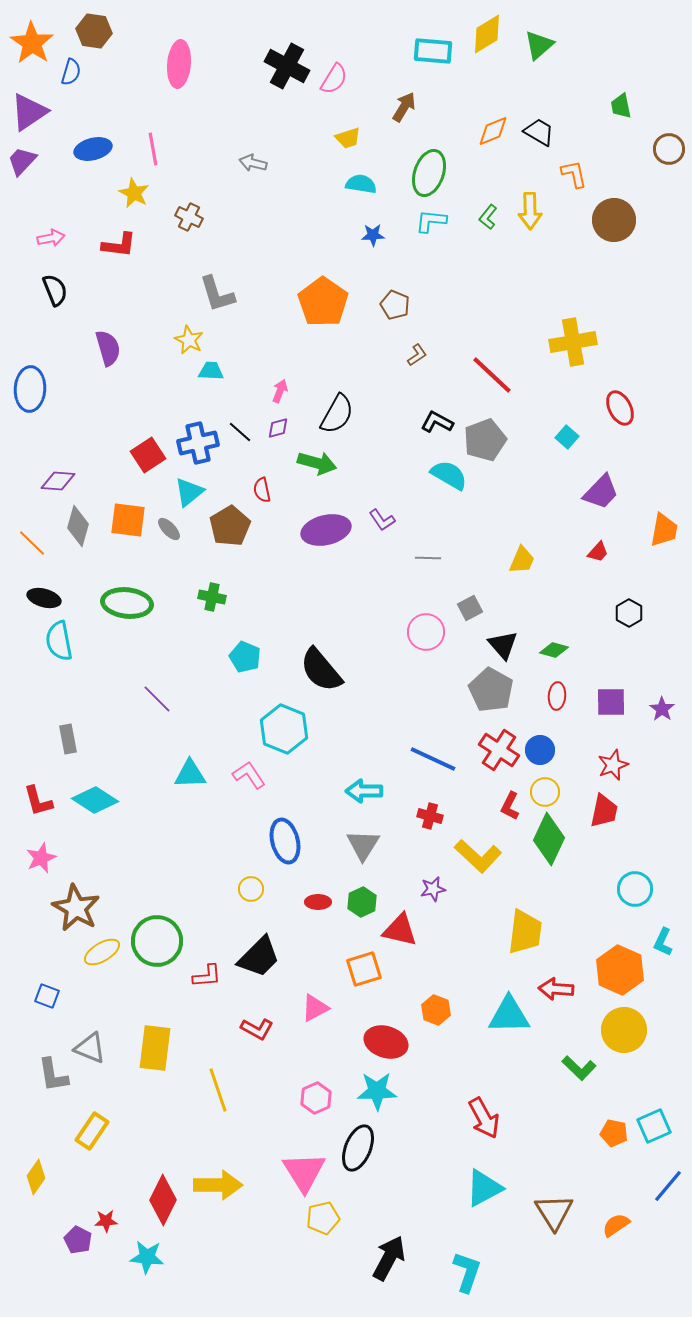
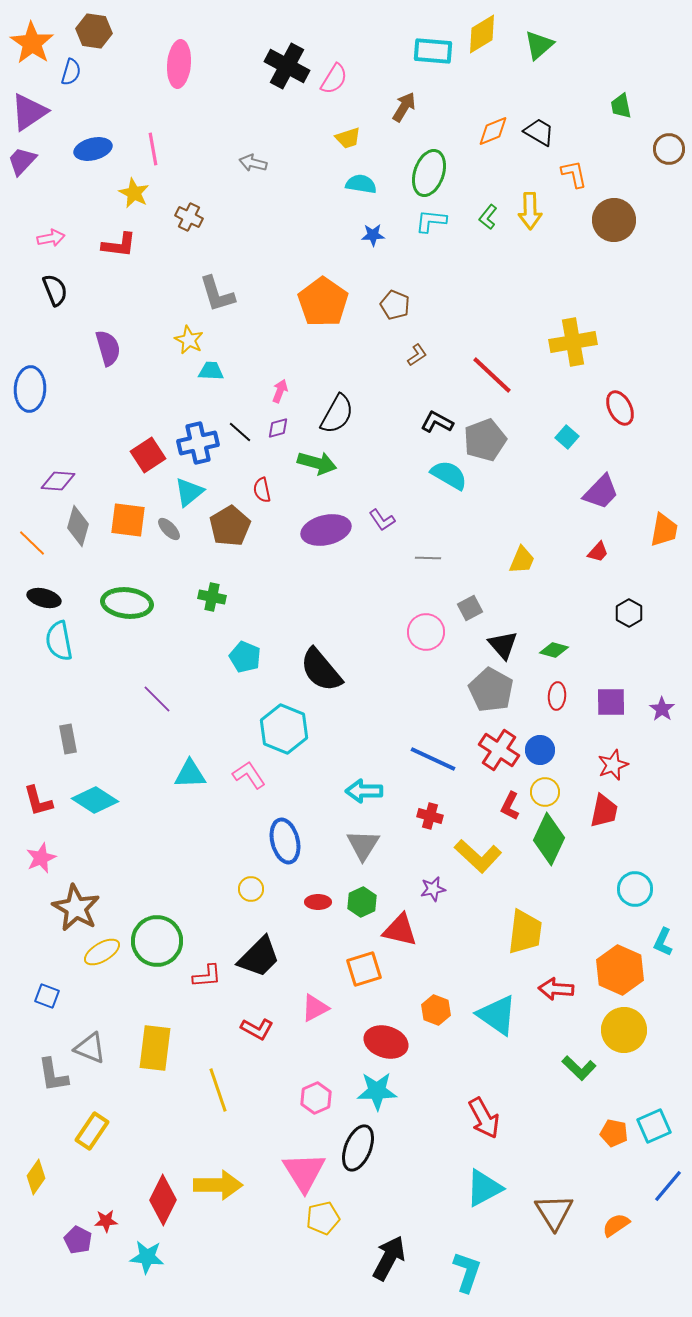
yellow diamond at (487, 34): moved 5 px left
cyan triangle at (509, 1015): moved 12 px left; rotated 36 degrees clockwise
